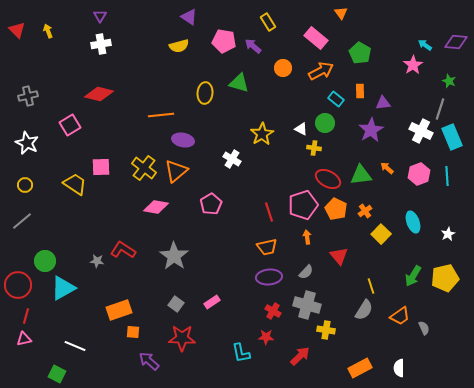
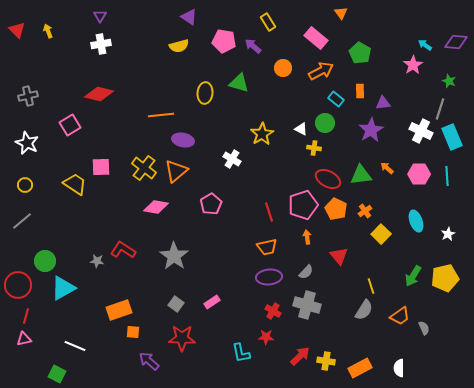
pink hexagon at (419, 174): rotated 20 degrees clockwise
cyan ellipse at (413, 222): moved 3 px right, 1 px up
yellow cross at (326, 330): moved 31 px down
